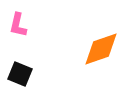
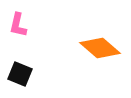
orange diamond: moved 1 px left, 1 px up; rotated 60 degrees clockwise
